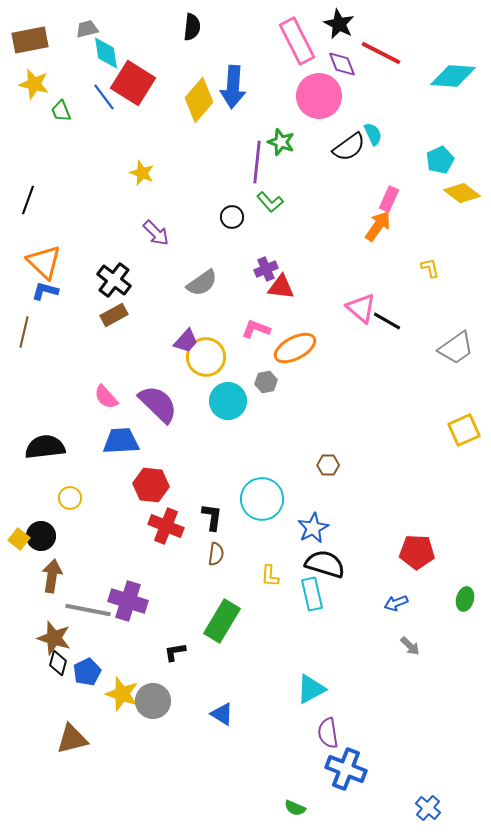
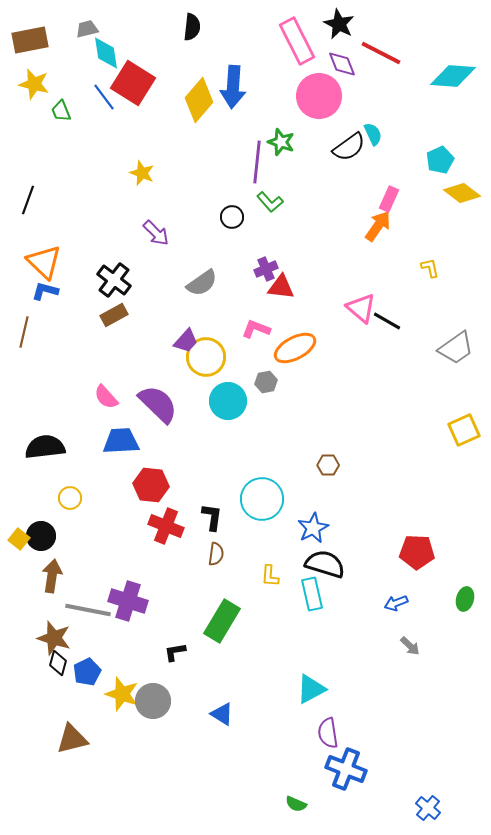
green semicircle at (295, 808): moved 1 px right, 4 px up
